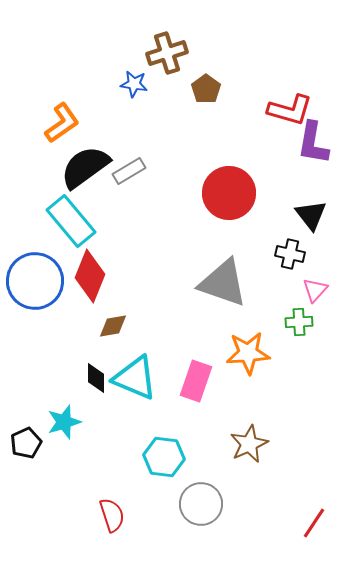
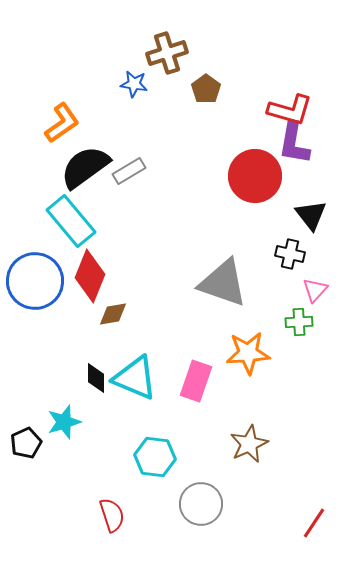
purple L-shape: moved 19 px left
red circle: moved 26 px right, 17 px up
brown diamond: moved 12 px up
cyan hexagon: moved 9 px left
